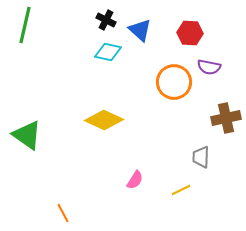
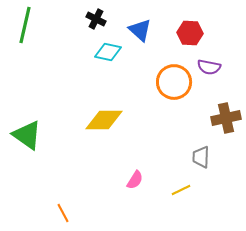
black cross: moved 10 px left, 1 px up
yellow diamond: rotated 24 degrees counterclockwise
